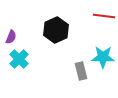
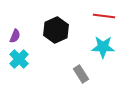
purple semicircle: moved 4 px right, 1 px up
cyan star: moved 10 px up
gray rectangle: moved 3 px down; rotated 18 degrees counterclockwise
